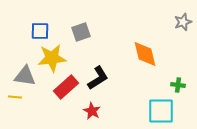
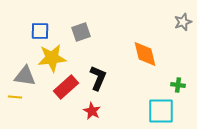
black L-shape: rotated 35 degrees counterclockwise
